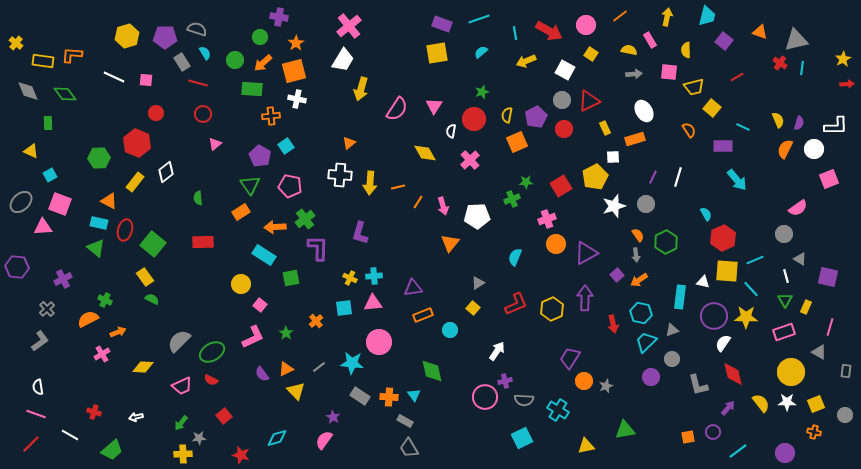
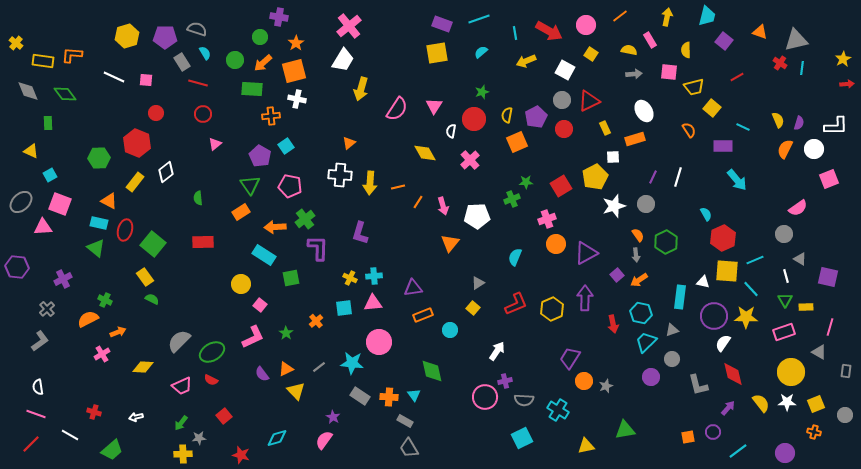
yellow rectangle at (806, 307): rotated 64 degrees clockwise
